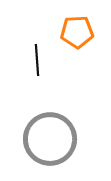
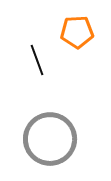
black line: rotated 16 degrees counterclockwise
